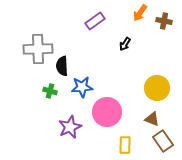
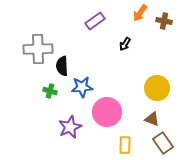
brown rectangle: moved 2 px down
